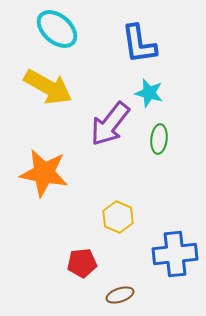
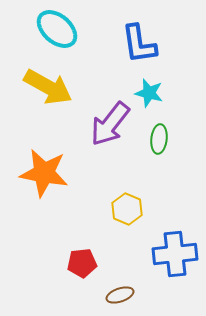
yellow hexagon: moved 9 px right, 8 px up
